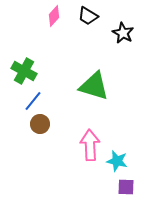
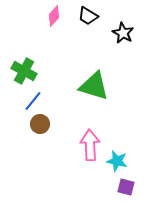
purple square: rotated 12 degrees clockwise
